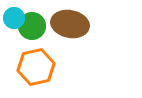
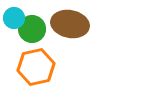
green circle: moved 3 px down
